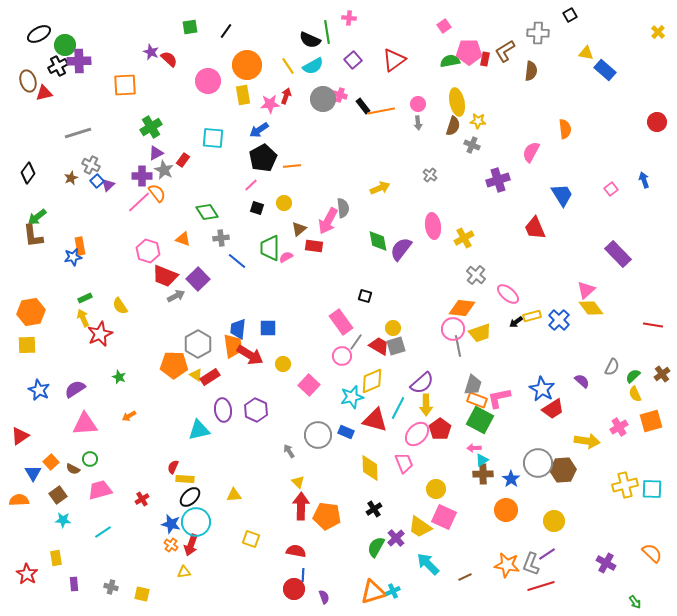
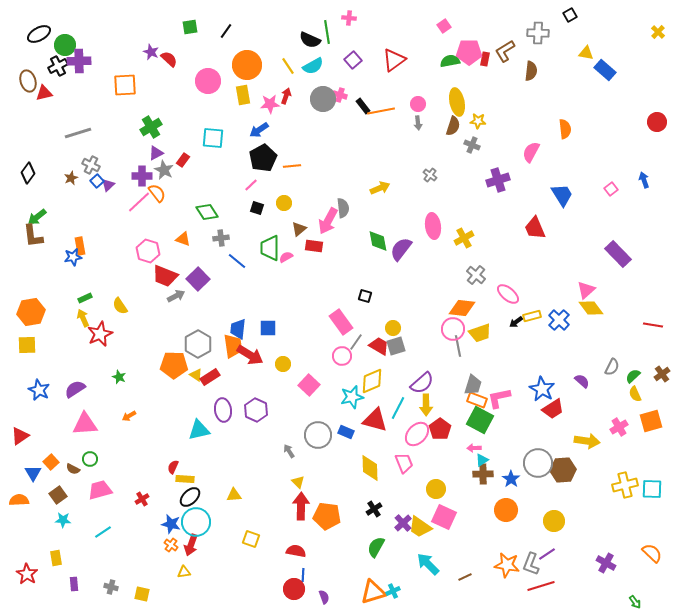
purple cross at (396, 538): moved 7 px right, 15 px up
